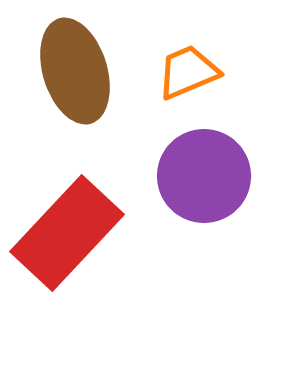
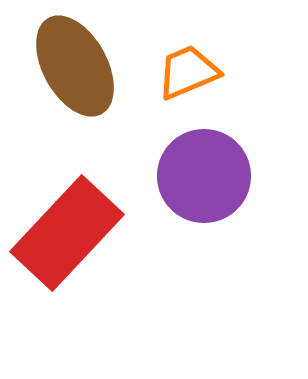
brown ellipse: moved 5 px up; rotated 12 degrees counterclockwise
